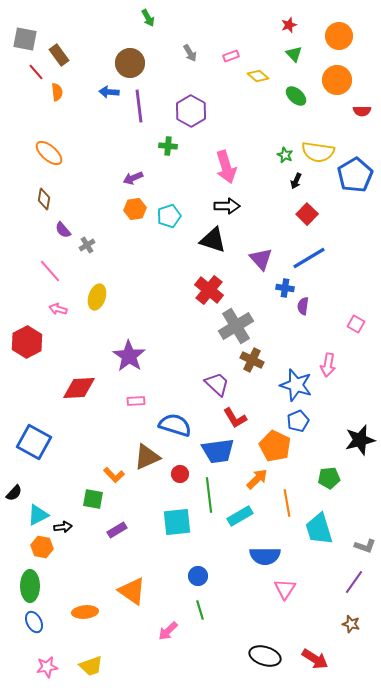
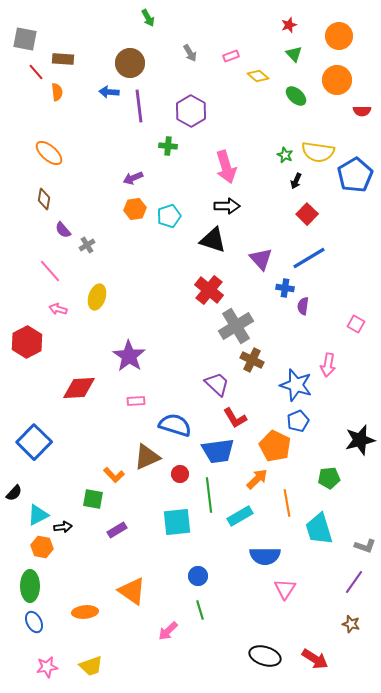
brown rectangle at (59, 55): moved 4 px right, 4 px down; rotated 50 degrees counterclockwise
blue square at (34, 442): rotated 16 degrees clockwise
